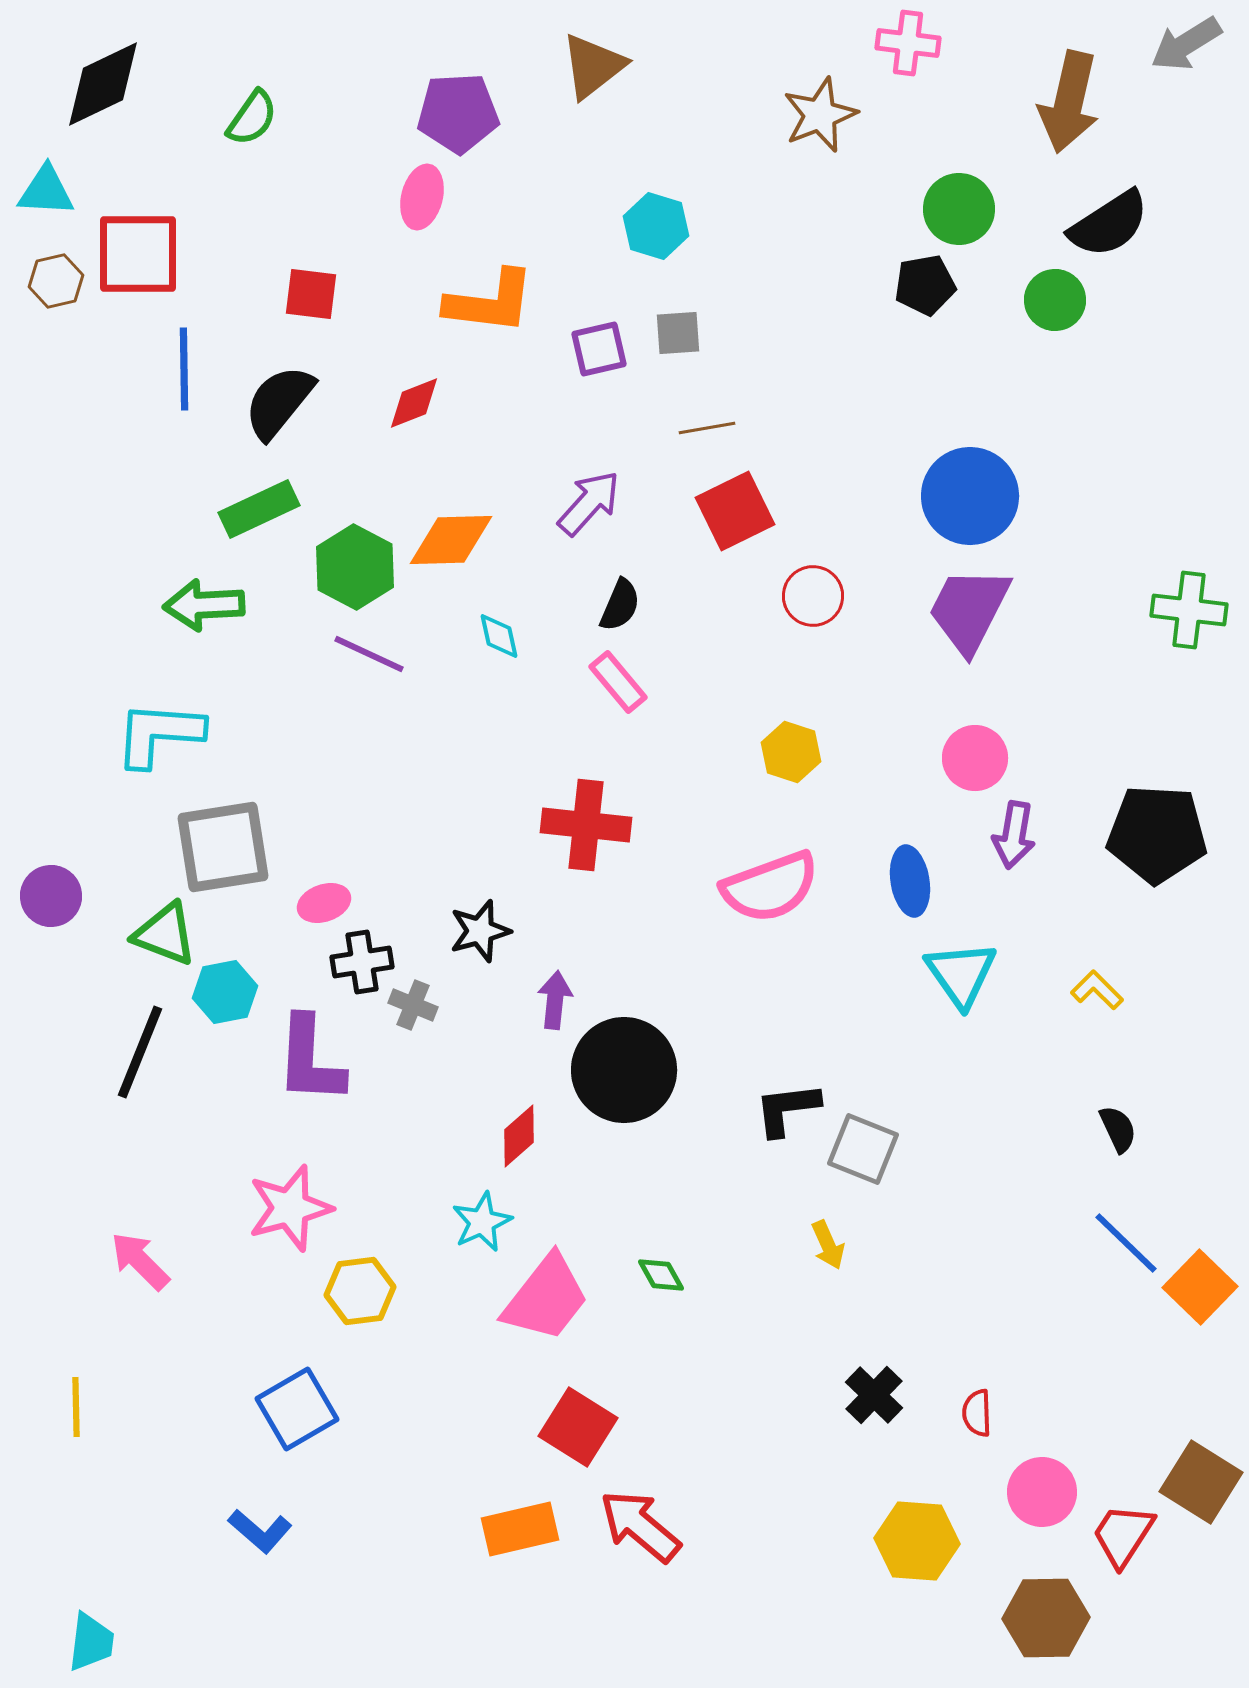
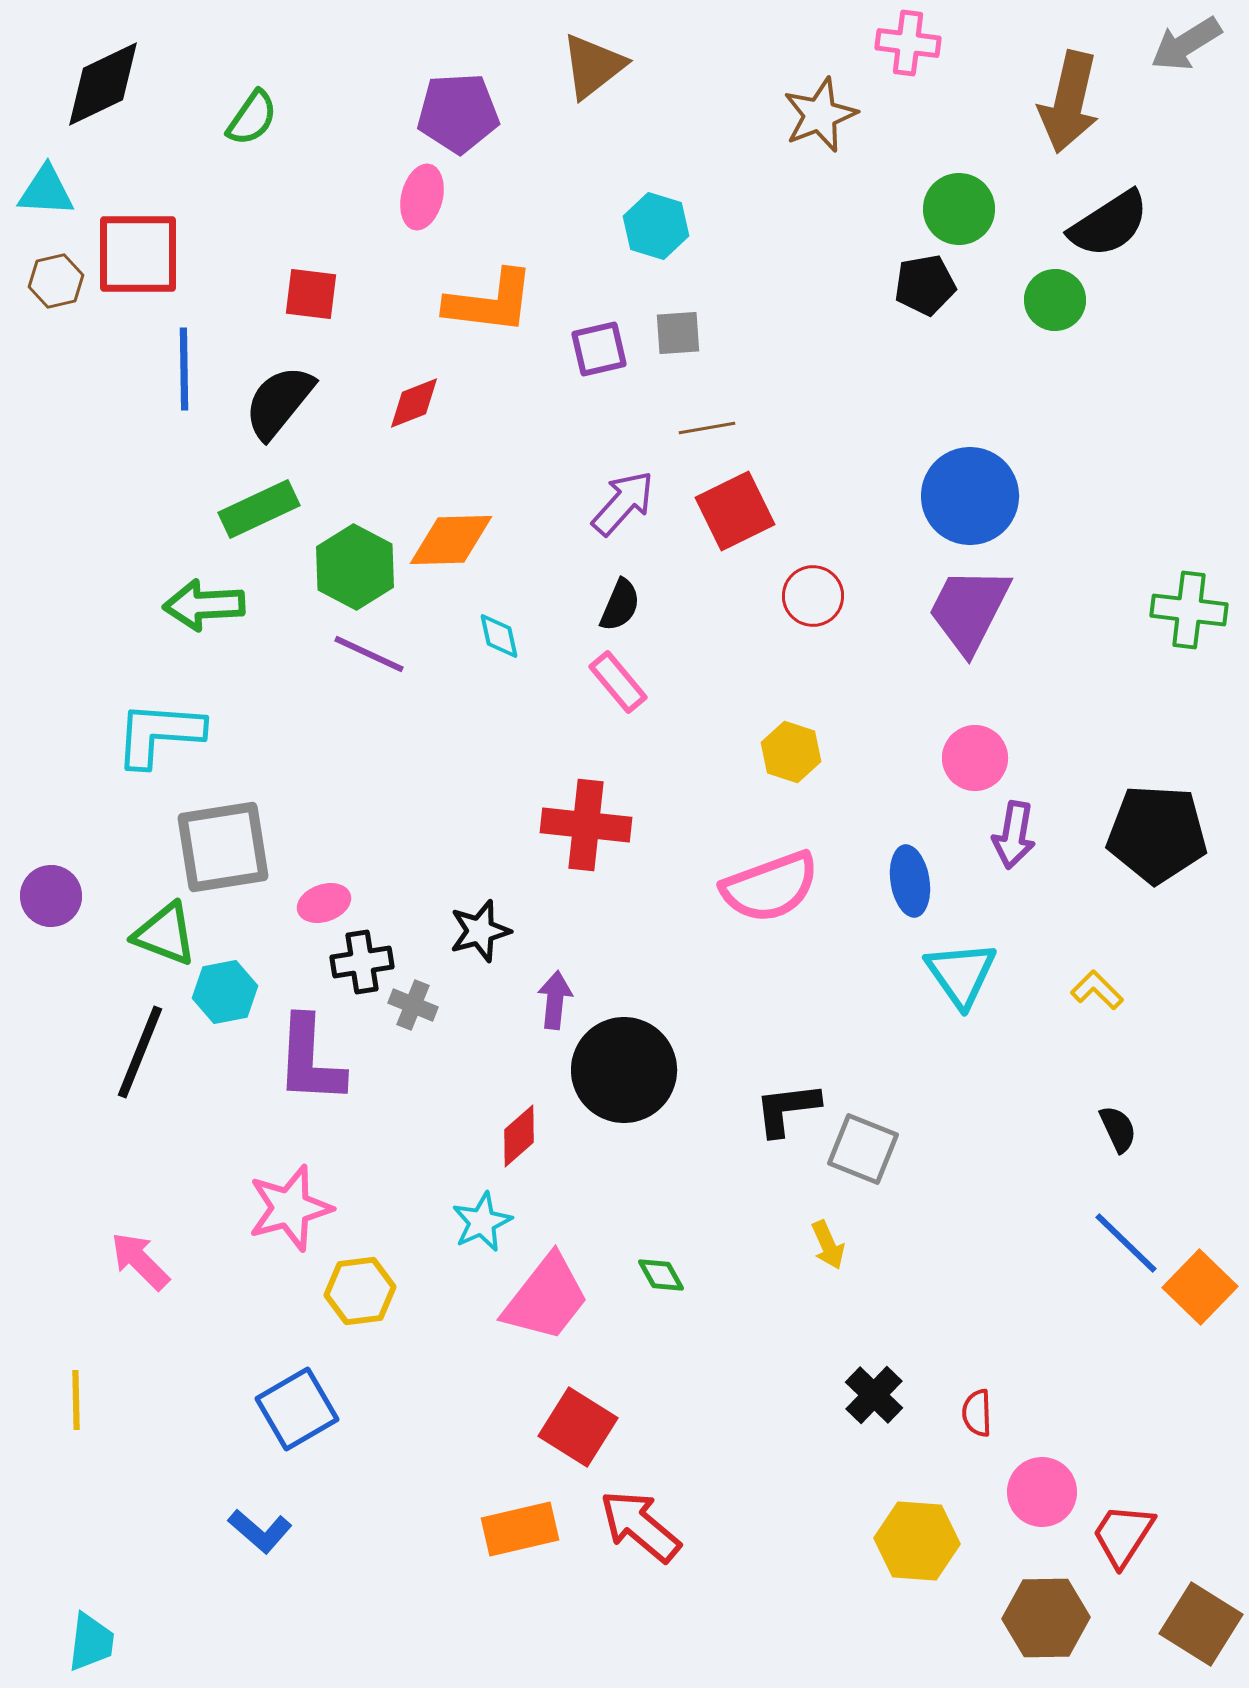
purple arrow at (589, 503): moved 34 px right
yellow line at (76, 1407): moved 7 px up
brown square at (1201, 1482): moved 142 px down
